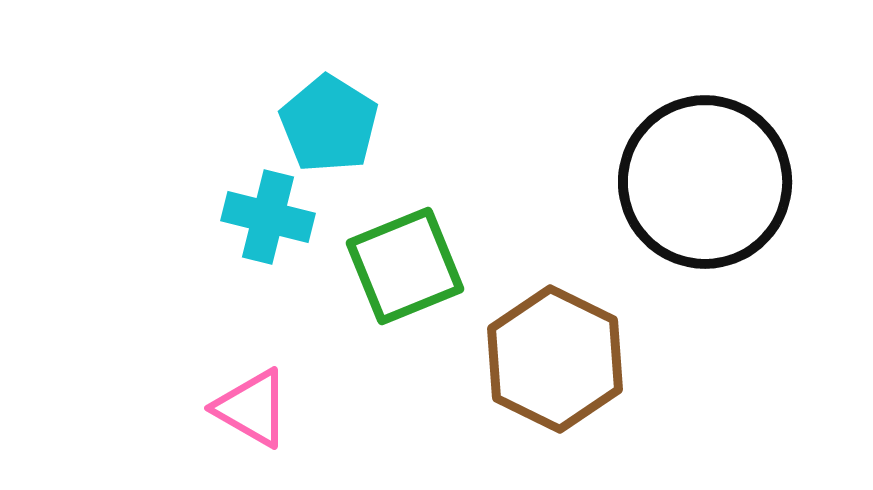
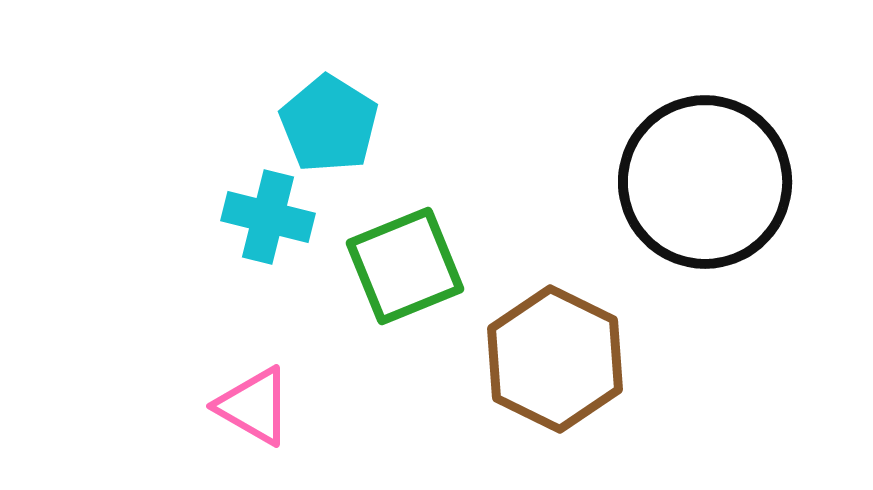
pink triangle: moved 2 px right, 2 px up
